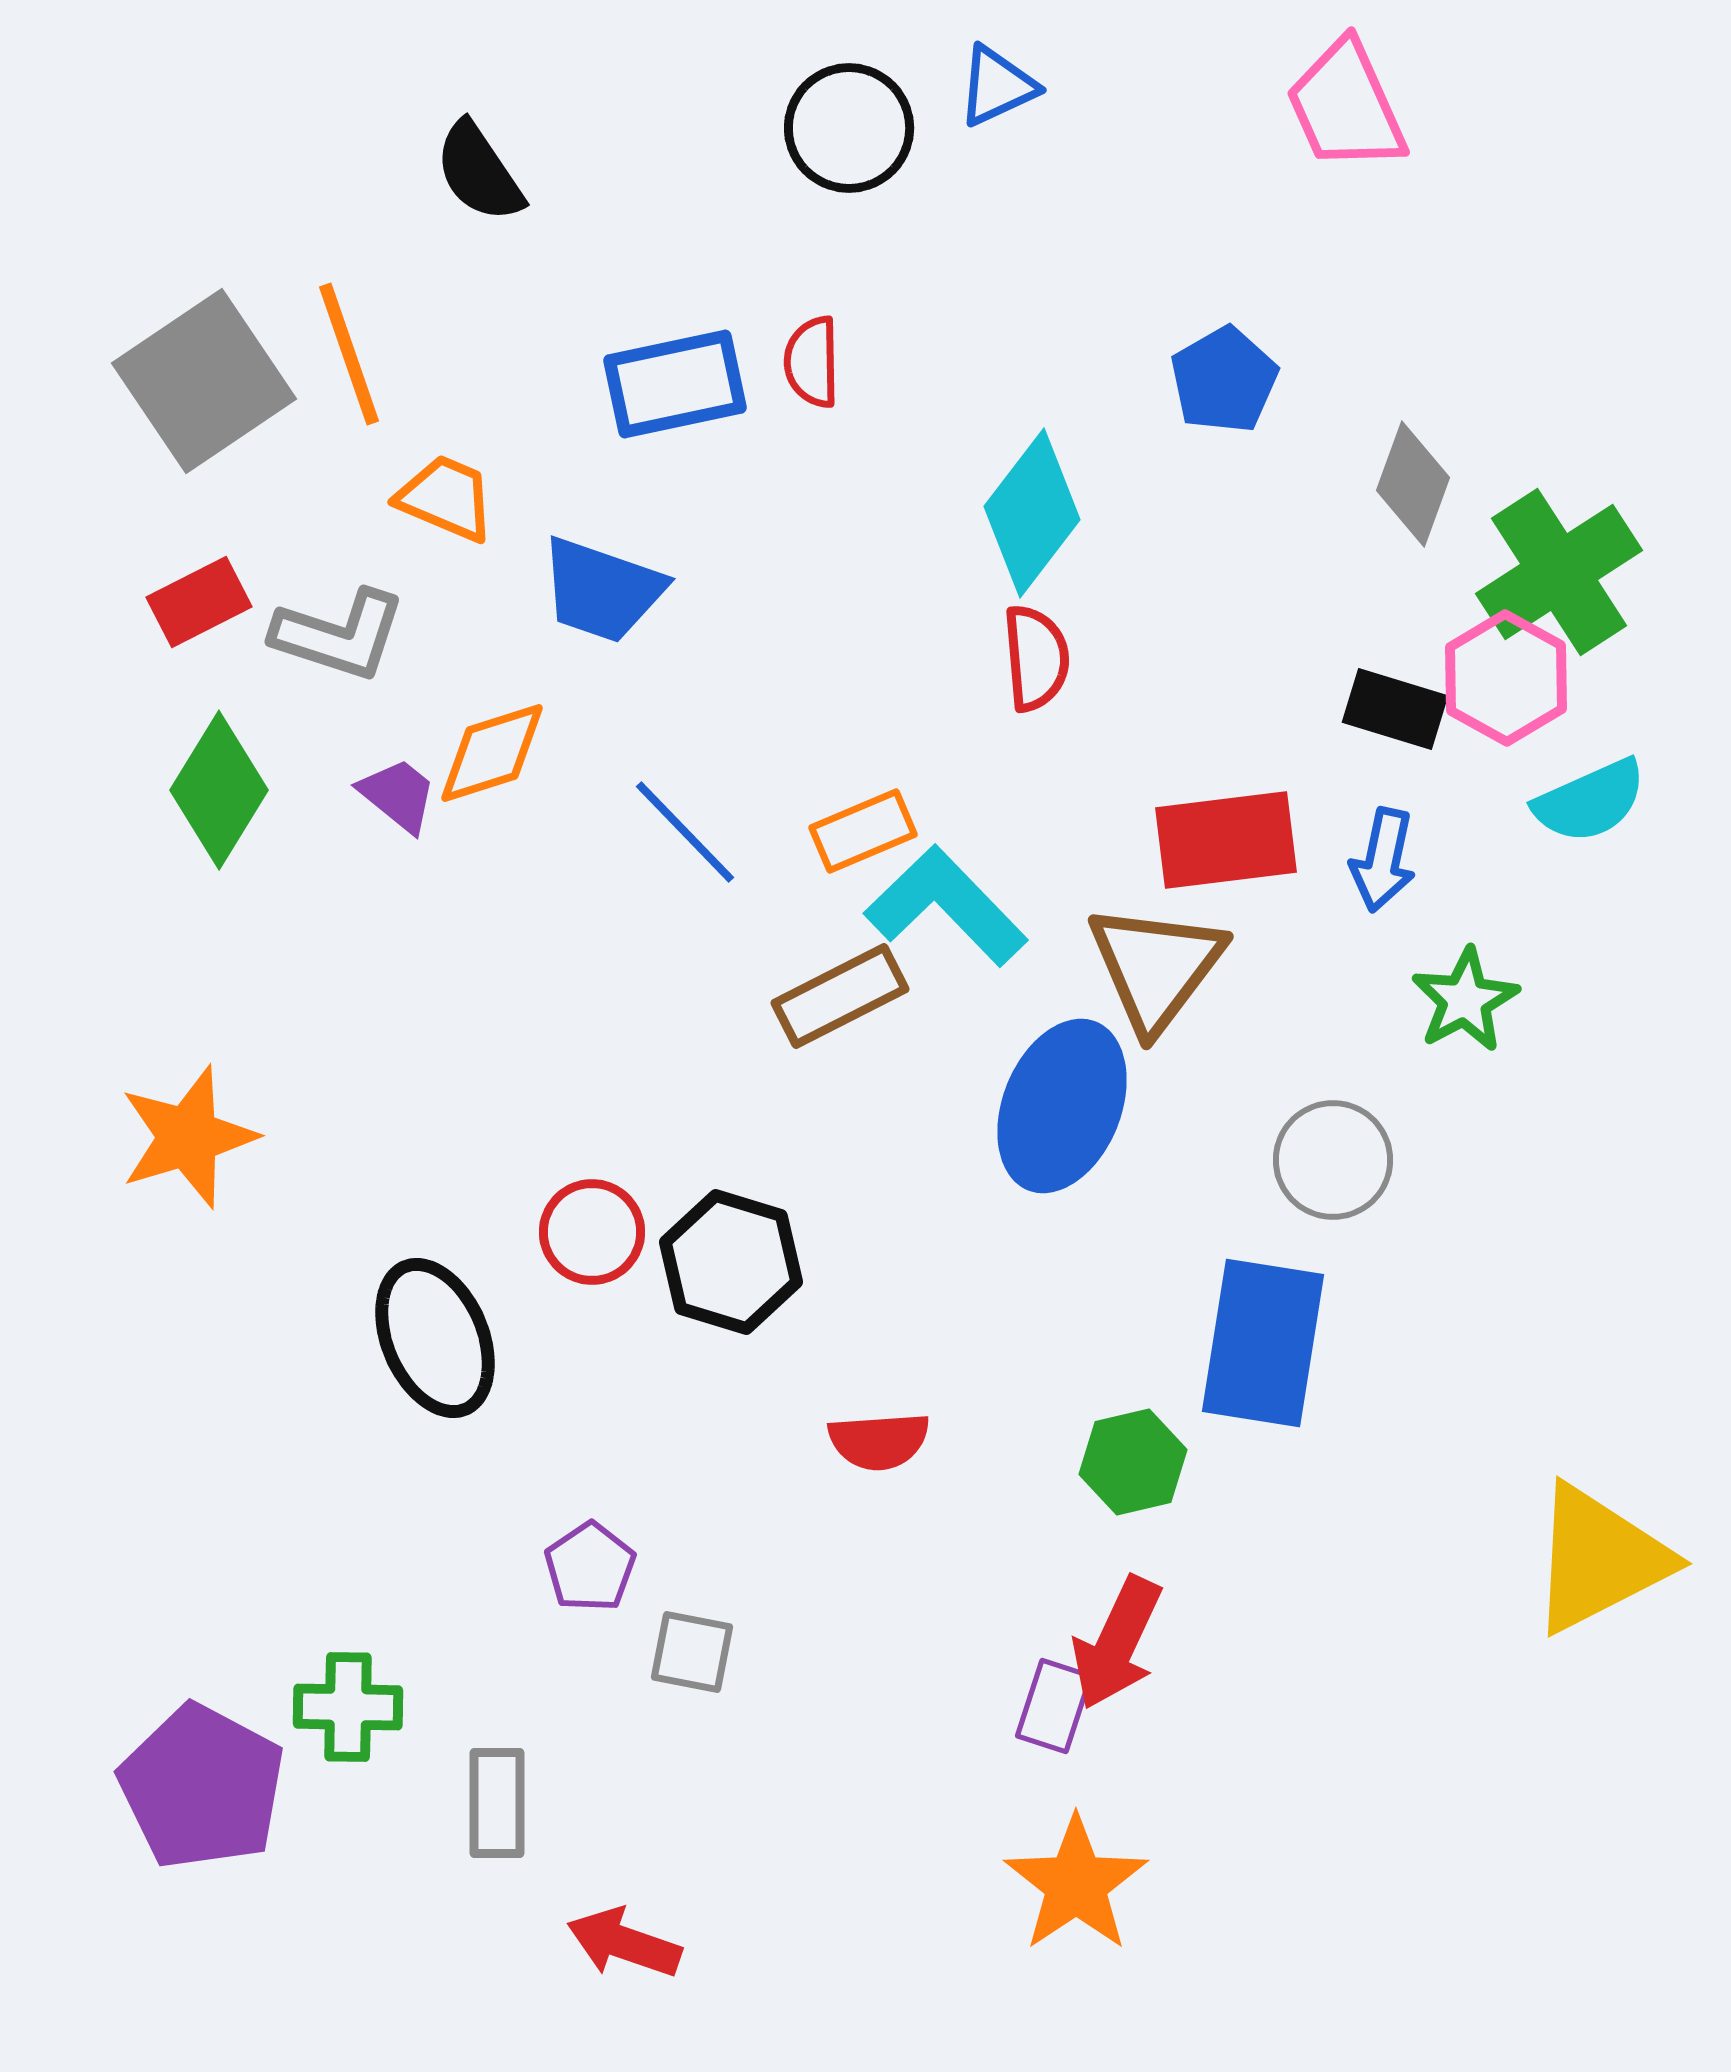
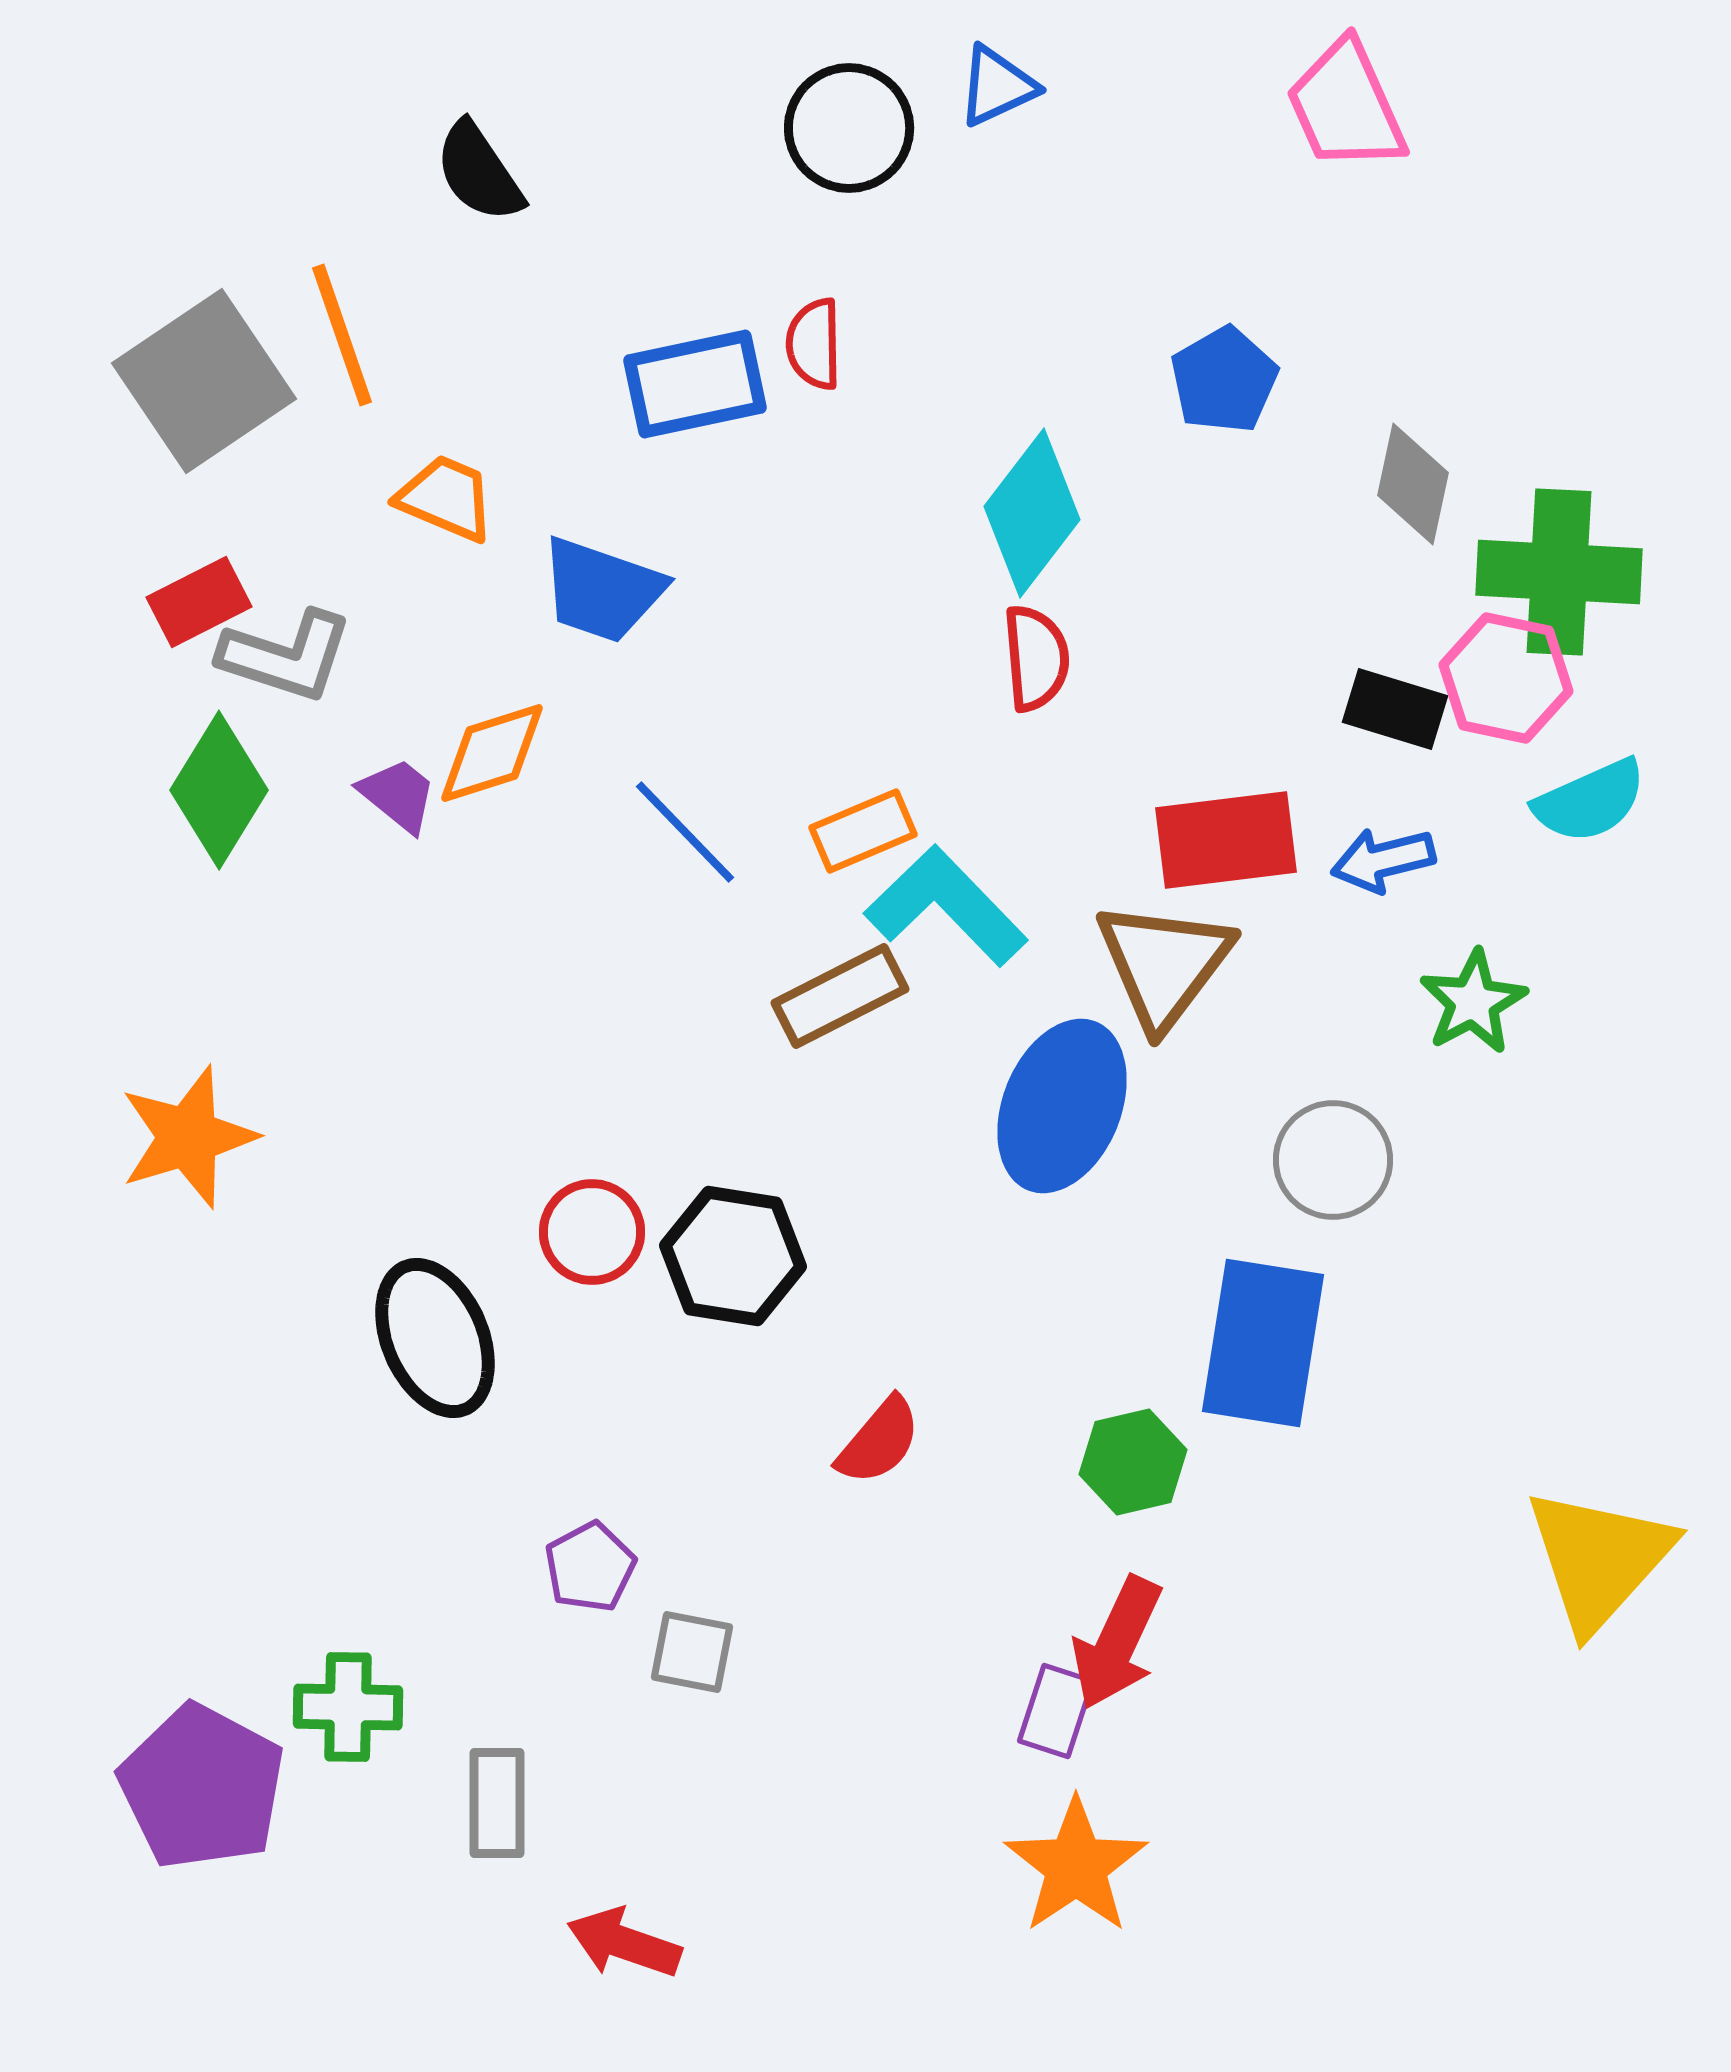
orange line at (349, 354): moved 7 px left, 19 px up
red semicircle at (812, 362): moved 2 px right, 18 px up
blue rectangle at (675, 384): moved 20 px right
gray diamond at (1413, 484): rotated 8 degrees counterclockwise
green cross at (1559, 572): rotated 36 degrees clockwise
gray L-shape at (339, 635): moved 53 px left, 21 px down
pink hexagon at (1506, 678): rotated 17 degrees counterclockwise
blue arrow at (1383, 860): rotated 64 degrees clockwise
brown triangle at (1156, 967): moved 8 px right, 3 px up
green star at (1465, 1000): moved 8 px right, 2 px down
black hexagon at (731, 1262): moved 2 px right, 6 px up; rotated 8 degrees counterclockwise
red semicircle at (879, 1441): rotated 46 degrees counterclockwise
yellow triangle at (1599, 1559): rotated 21 degrees counterclockwise
purple pentagon at (590, 1567): rotated 6 degrees clockwise
purple rectangle at (1054, 1706): moved 2 px right, 5 px down
orange star at (1076, 1884): moved 18 px up
